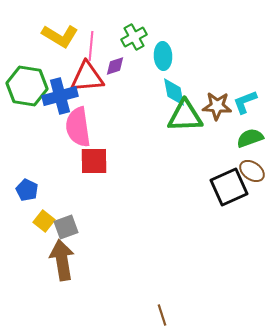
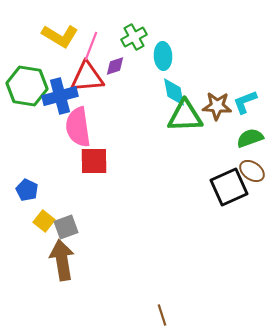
pink line: rotated 16 degrees clockwise
